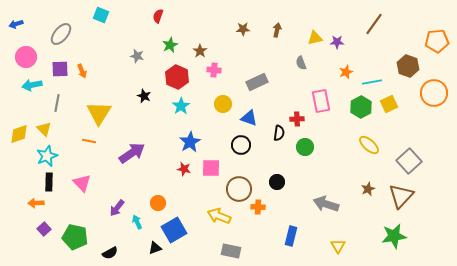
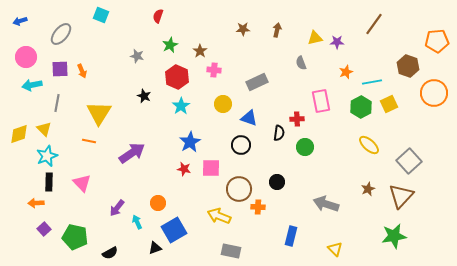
blue arrow at (16, 24): moved 4 px right, 3 px up
yellow triangle at (338, 246): moved 3 px left, 3 px down; rotated 14 degrees counterclockwise
